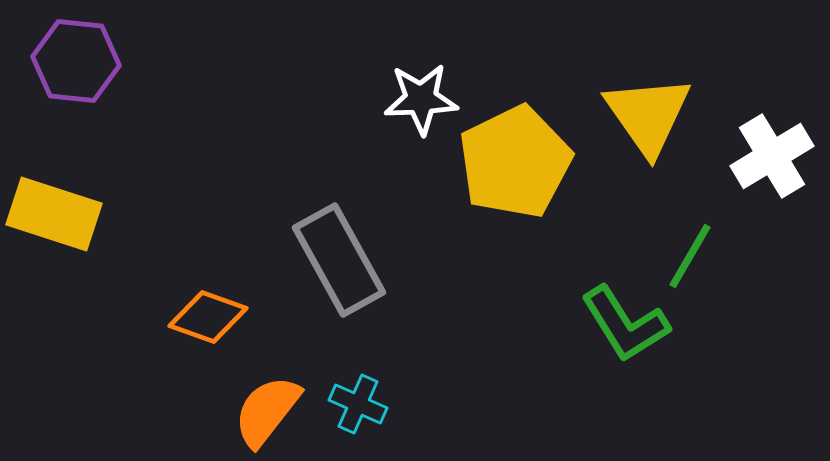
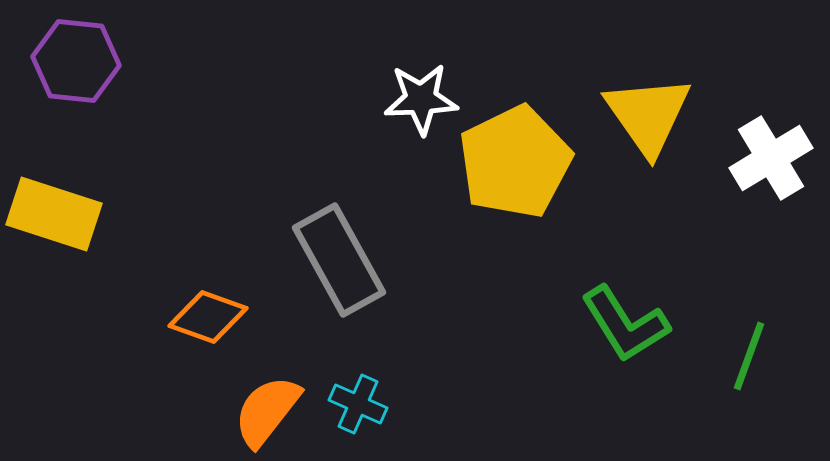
white cross: moved 1 px left, 2 px down
green line: moved 59 px right, 100 px down; rotated 10 degrees counterclockwise
